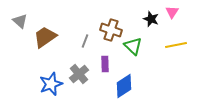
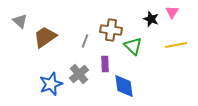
brown cross: rotated 10 degrees counterclockwise
blue diamond: rotated 65 degrees counterclockwise
